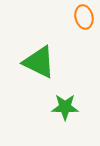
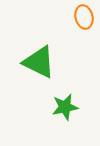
green star: rotated 12 degrees counterclockwise
